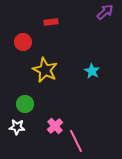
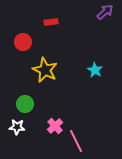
cyan star: moved 3 px right, 1 px up
